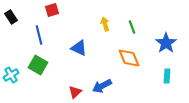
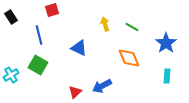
green line: rotated 40 degrees counterclockwise
